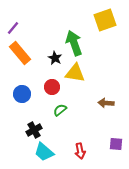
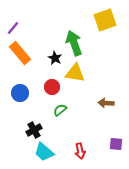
blue circle: moved 2 px left, 1 px up
